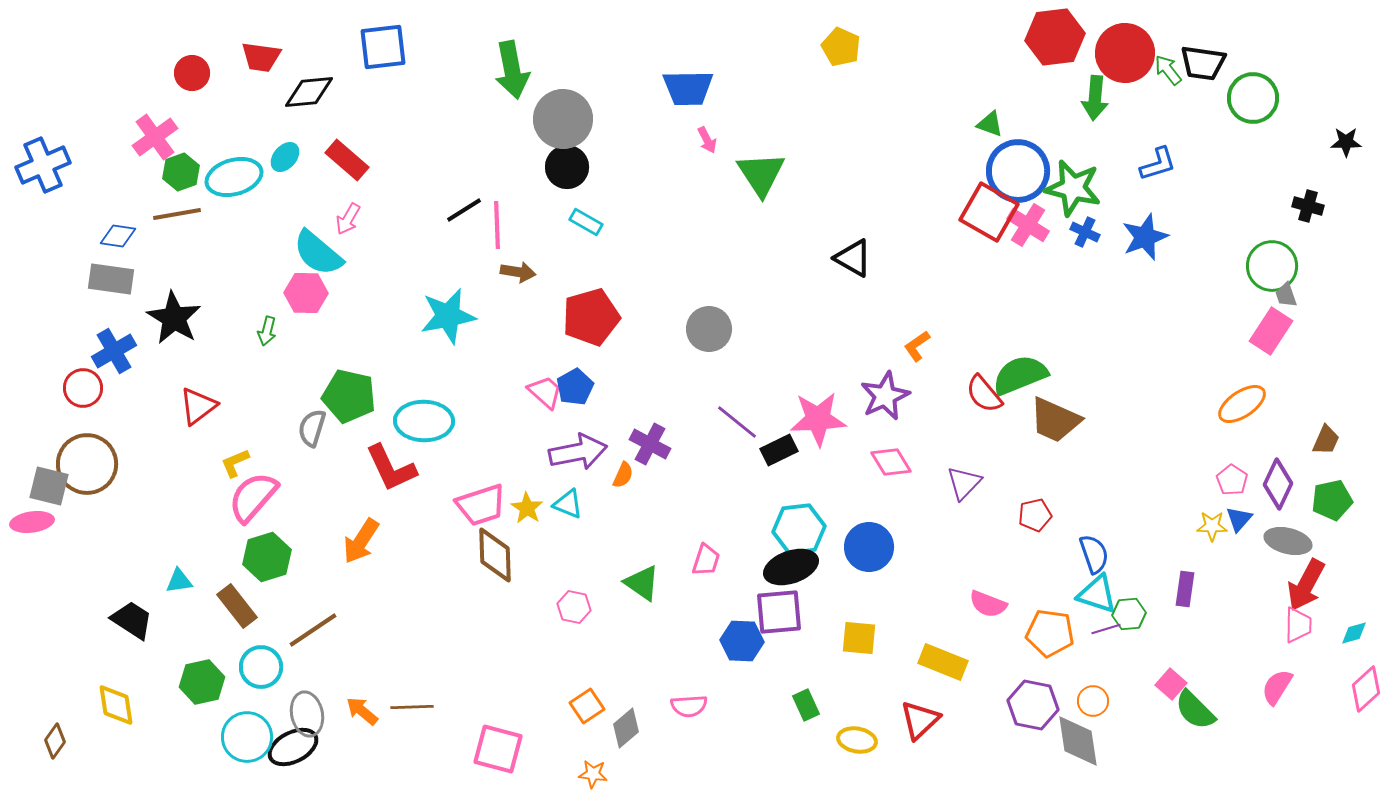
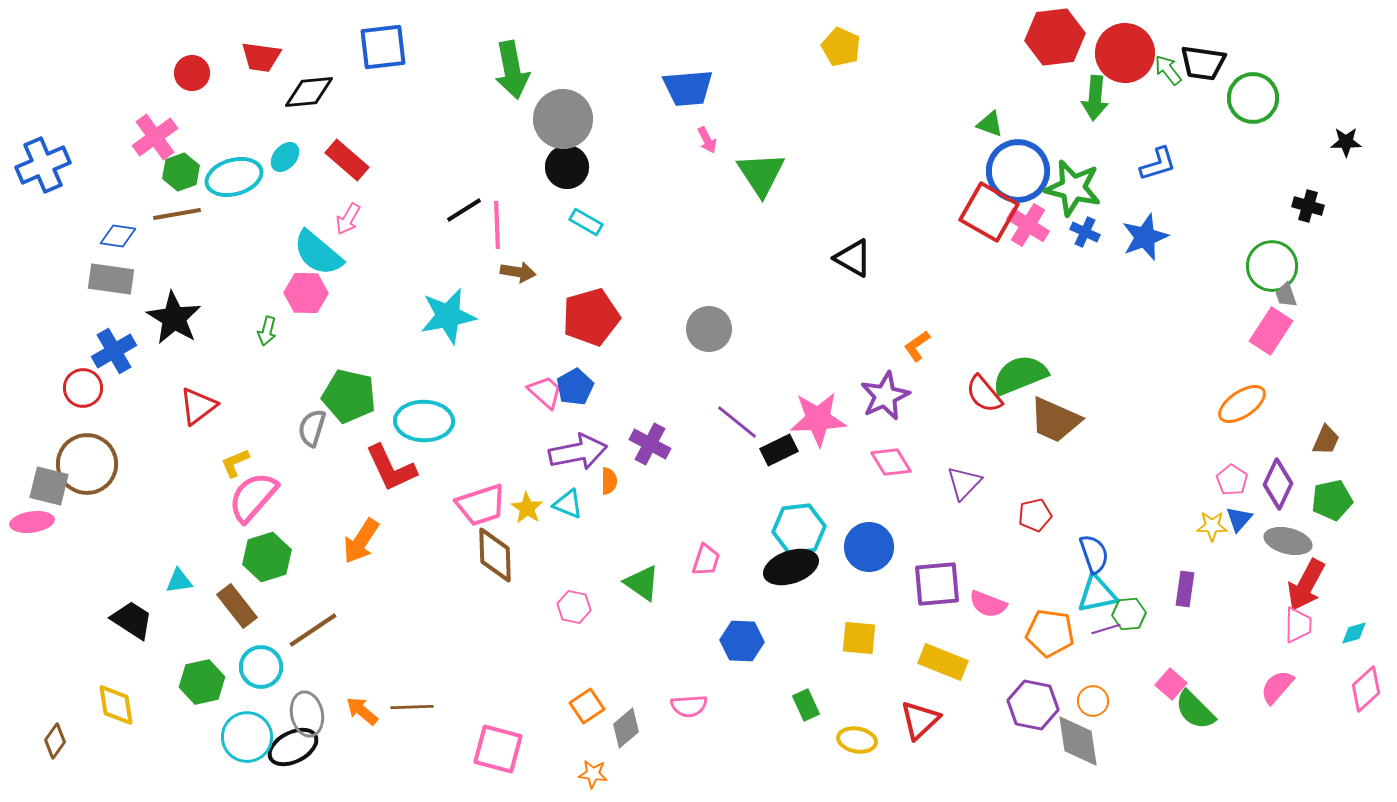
blue trapezoid at (688, 88): rotated 4 degrees counterclockwise
orange semicircle at (623, 475): moved 14 px left, 6 px down; rotated 24 degrees counterclockwise
cyan triangle at (1097, 594): rotated 30 degrees counterclockwise
purple square at (779, 612): moved 158 px right, 28 px up
pink semicircle at (1277, 687): rotated 9 degrees clockwise
